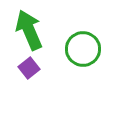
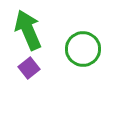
green arrow: moved 1 px left
